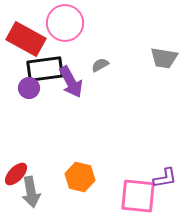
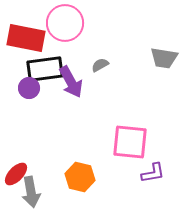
red rectangle: moved 1 px up; rotated 18 degrees counterclockwise
purple L-shape: moved 12 px left, 5 px up
pink square: moved 8 px left, 54 px up
